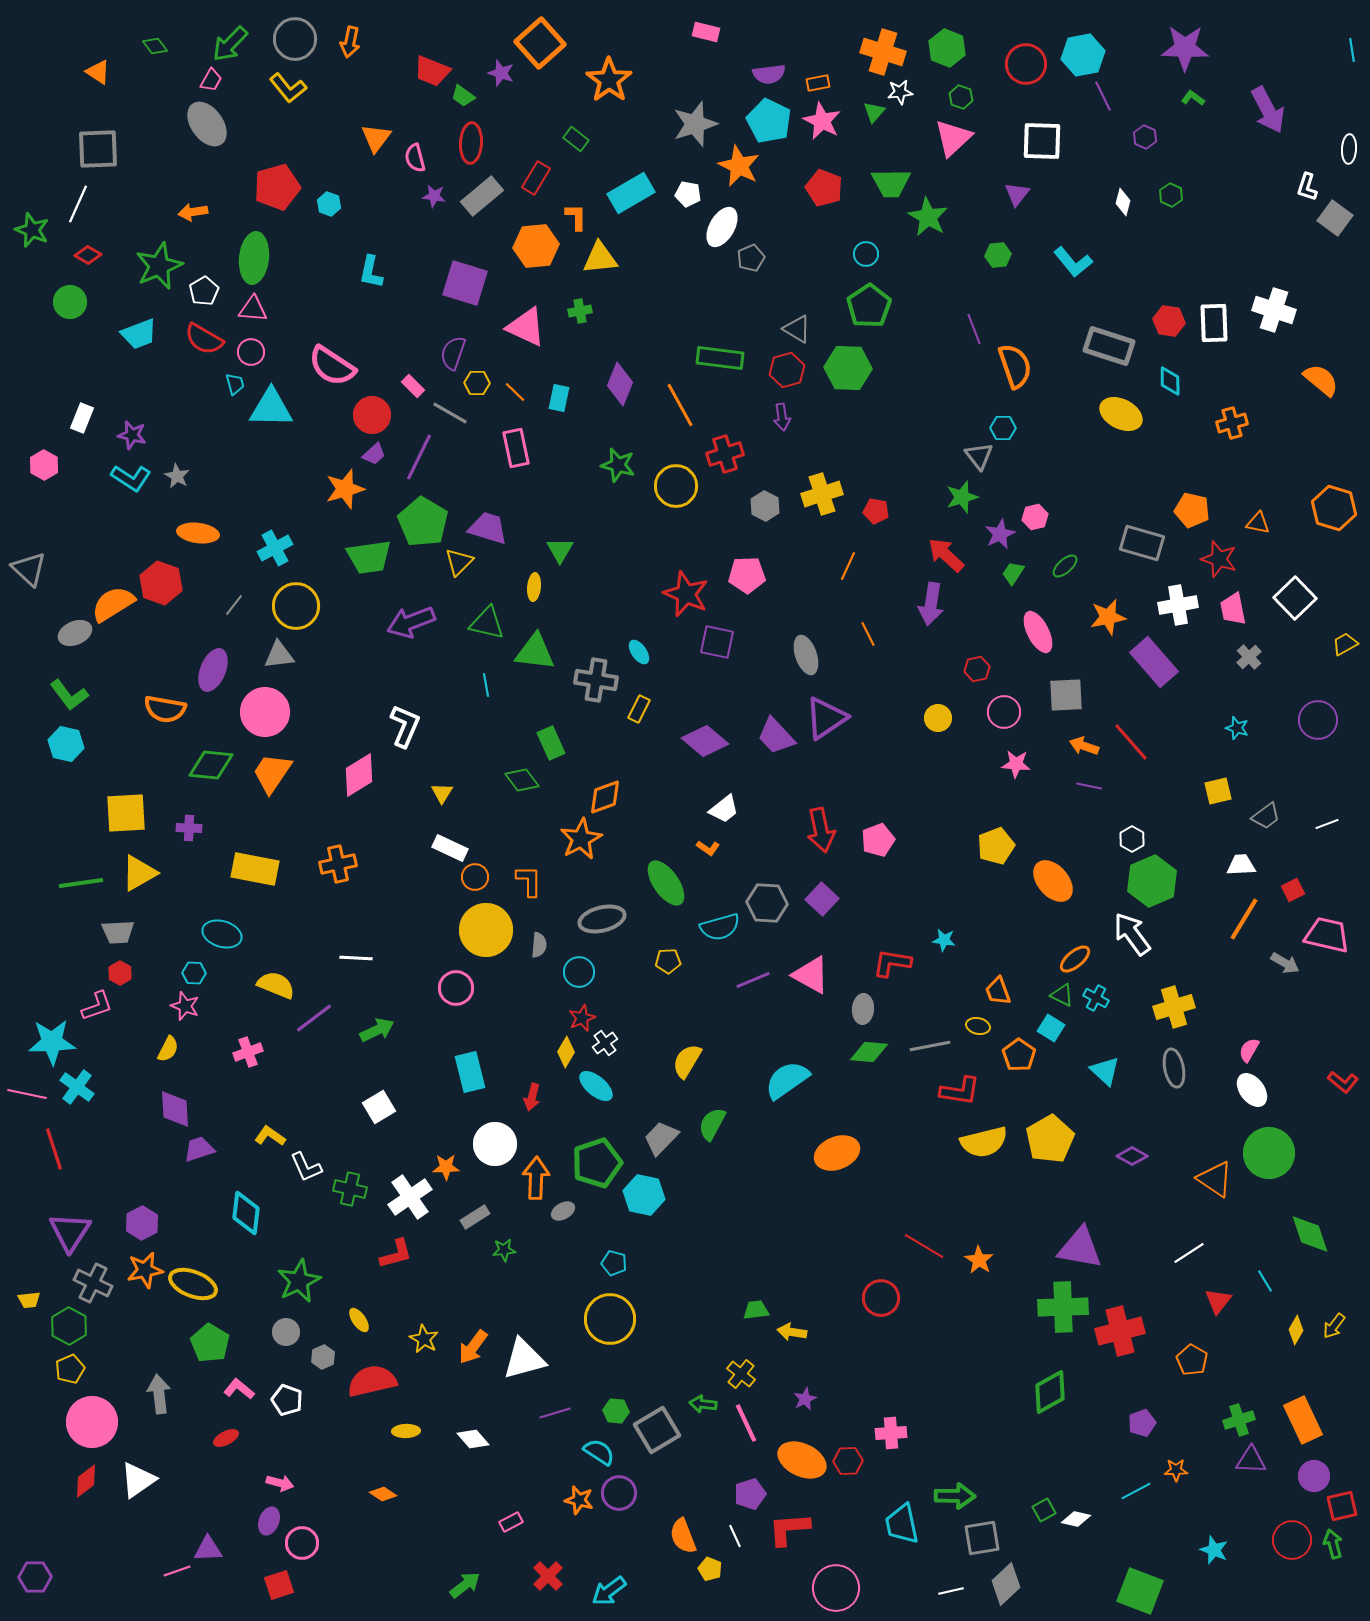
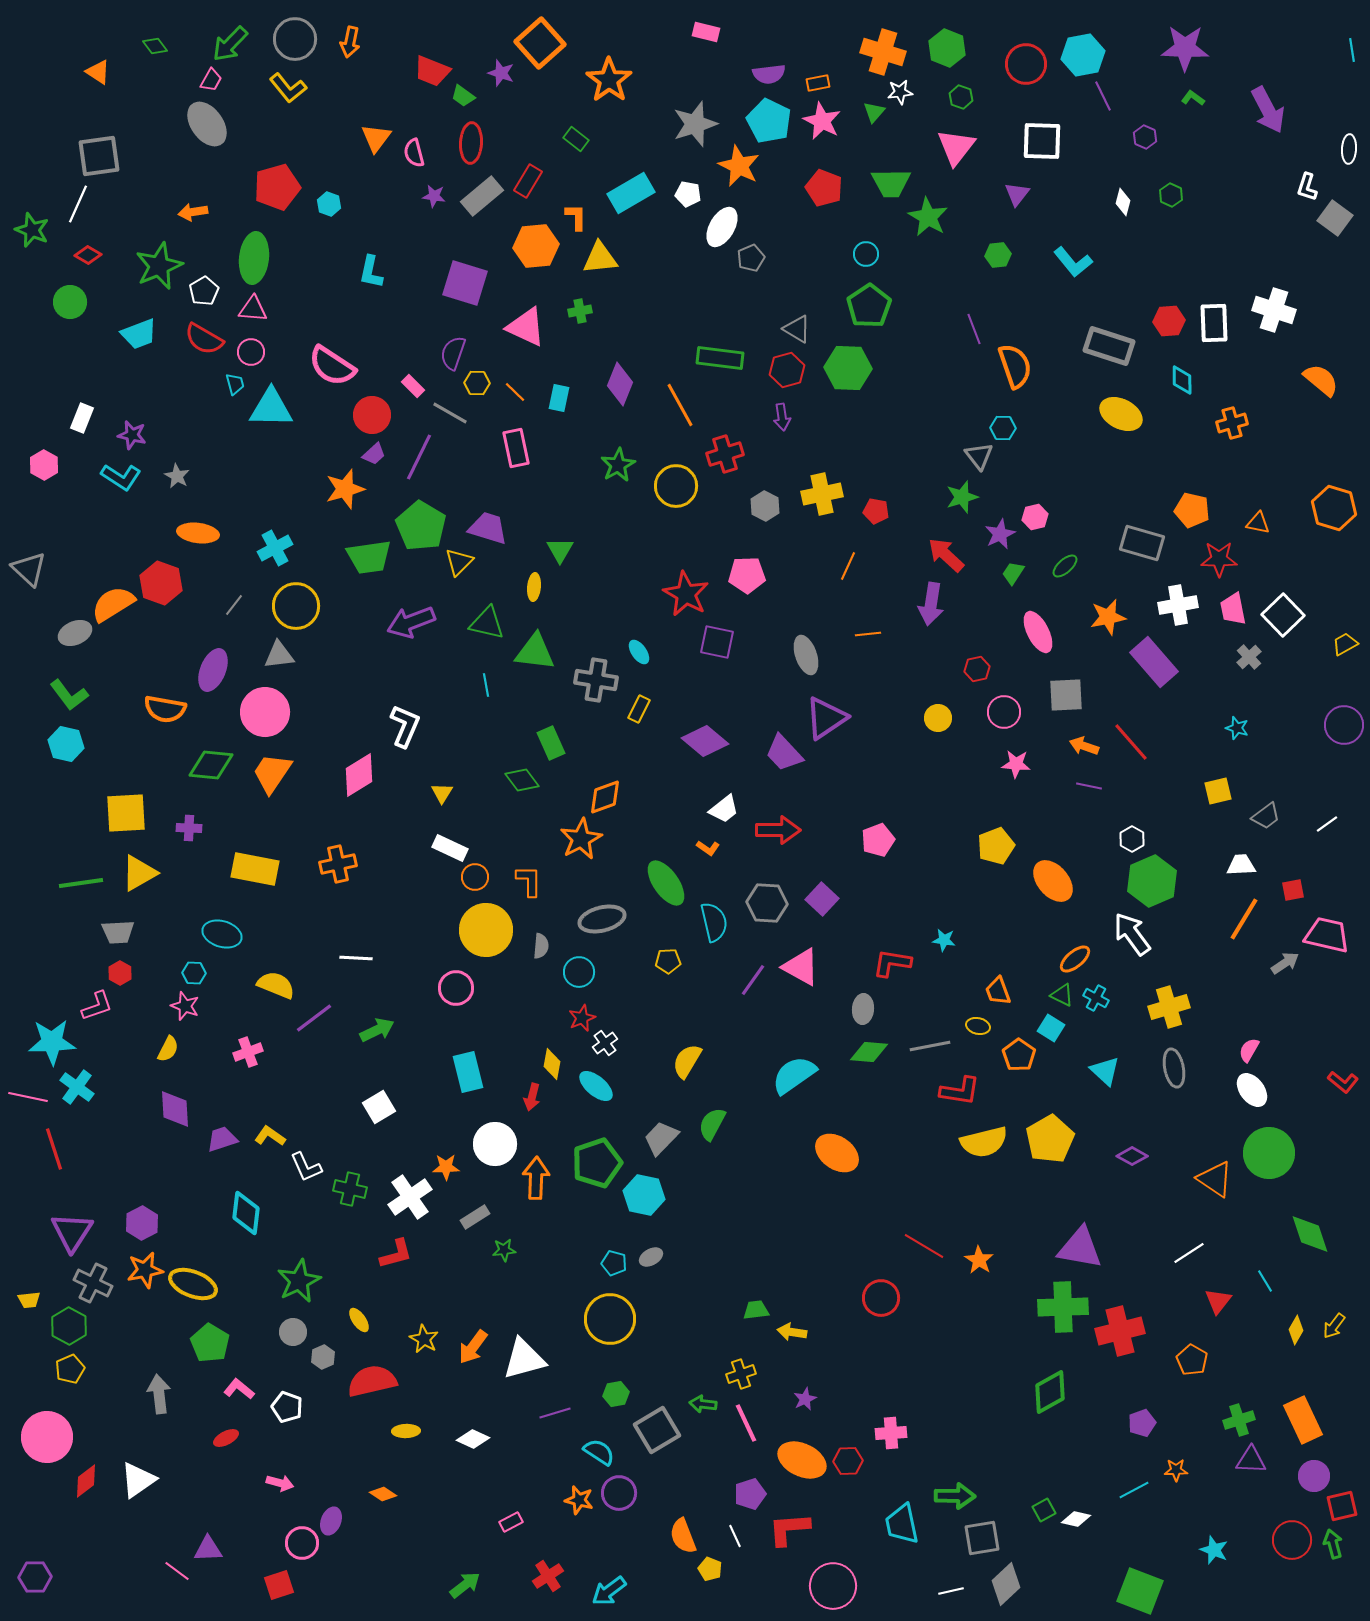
pink triangle at (953, 138): moved 3 px right, 9 px down; rotated 9 degrees counterclockwise
gray square at (98, 149): moved 1 px right, 7 px down; rotated 6 degrees counterclockwise
pink semicircle at (415, 158): moved 1 px left, 5 px up
red rectangle at (536, 178): moved 8 px left, 3 px down
red hexagon at (1169, 321): rotated 12 degrees counterclockwise
cyan diamond at (1170, 381): moved 12 px right, 1 px up
green star at (618, 465): rotated 28 degrees clockwise
cyan L-shape at (131, 478): moved 10 px left, 1 px up
yellow cross at (822, 494): rotated 6 degrees clockwise
green pentagon at (423, 522): moved 2 px left, 4 px down
red star at (1219, 559): rotated 18 degrees counterclockwise
red star at (686, 594): rotated 6 degrees clockwise
white square at (1295, 598): moved 12 px left, 17 px down
orange line at (868, 634): rotated 70 degrees counterclockwise
purple circle at (1318, 720): moved 26 px right, 5 px down
purple trapezoid at (776, 736): moved 8 px right, 17 px down
white line at (1327, 824): rotated 15 degrees counterclockwise
red arrow at (821, 830): moved 43 px left; rotated 78 degrees counterclockwise
red square at (1293, 890): rotated 15 degrees clockwise
cyan semicircle at (720, 927): moved 6 px left, 5 px up; rotated 87 degrees counterclockwise
gray semicircle at (539, 945): moved 2 px right, 1 px down
gray arrow at (1285, 963): rotated 64 degrees counterclockwise
pink triangle at (811, 975): moved 10 px left, 8 px up
purple line at (753, 980): rotated 32 degrees counterclockwise
yellow cross at (1174, 1007): moved 5 px left
yellow diamond at (566, 1052): moved 14 px left, 12 px down; rotated 20 degrees counterclockwise
cyan rectangle at (470, 1072): moved 2 px left
cyan semicircle at (787, 1080): moved 7 px right, 5 px up
pink line at (27, 1094): moved 1 px right, 3 px down
purple trapezoid at (199, 1149): moved 23 px right, 10 px up
orange ellipse at (837, 1153): rotated 57 degrees clockwise
gray ellipse at (563, 1211): moved 88 px right, 46 px down
purple triangle at (70, 1232): moved 2 px right
gray circle at (286, 1332): moved 7 px right
yellow cross at (741, 1374): rotated 32 degrees clockwise
white pentagon at (287, 1400): moved 7 px down
green hexagon at (616, 1411): moved 17 px up; rotated 15 degrees counterclockwise
pink circle at (92, 1422): moved 45 px left, 15 px down
white diamond at (473, 1439): rotated 24 degrees counterclockwise
cyan line at (1136, 1491): moved 2 px left, 1 px up
purple ellipse at (269, 1521): moved 62 px right
pink line at (177, 1571): rotated 56 degrees clockwise
red cross at (548, 1576): rotated 12 degrees clockwise
pink circle at (836, 1588): moved 3 px left, 2 px up
